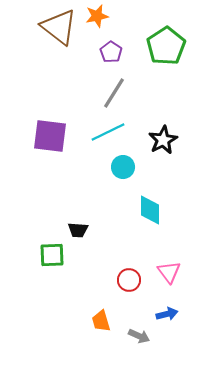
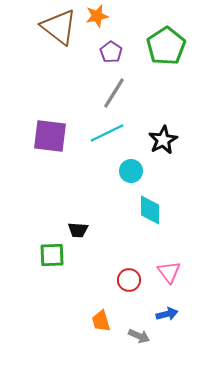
cyan line: moved 1 px left, 1 px down
cyan circle: moved 8 px right, 4 px down
